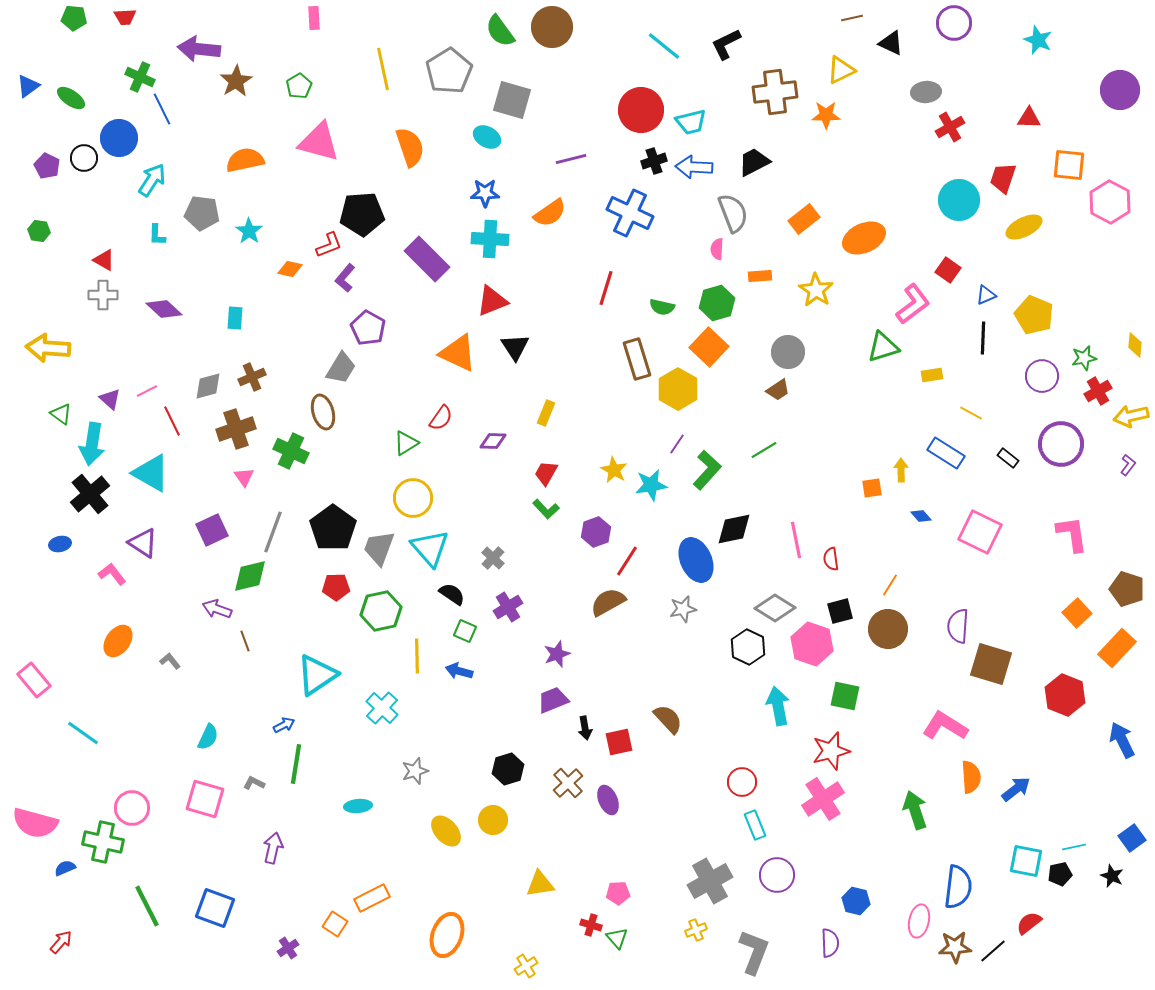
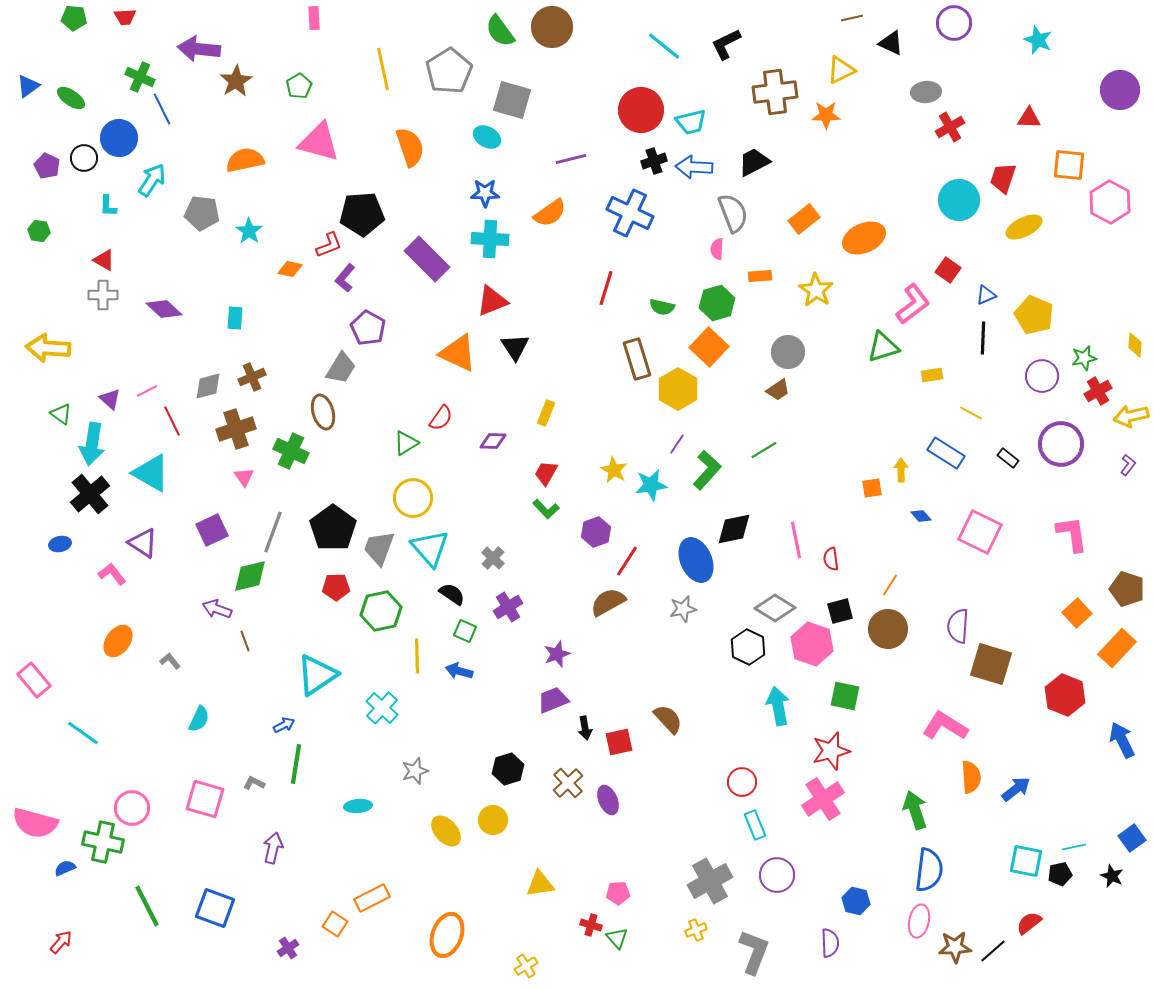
cyan L-shape at (157, 235): moved 49 px left, 29 px up
cyan semicircle at (208, 737): moved 9 px left, 18 px up
blue semicircle at (958, 887): moved 29 px left, 17 px up
